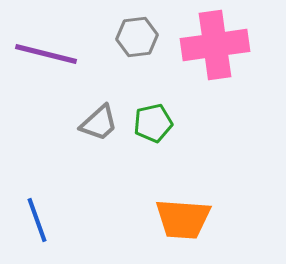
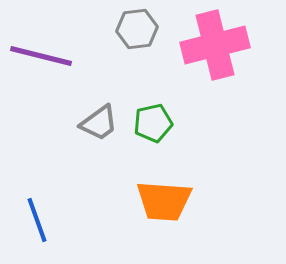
gray hexagon: moved 8 px up
pink cross: rotated 6 degrees counterclockwise
purple line: moved 5 px left, 2 px down
gray trapezoid: rotated 6 degrees clockwise
orange trapezoid: moved 19 px left, 18 px up
